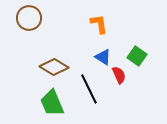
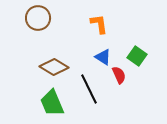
brown circle: moved 9 px right
